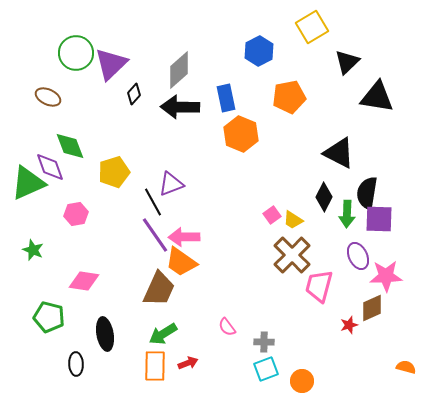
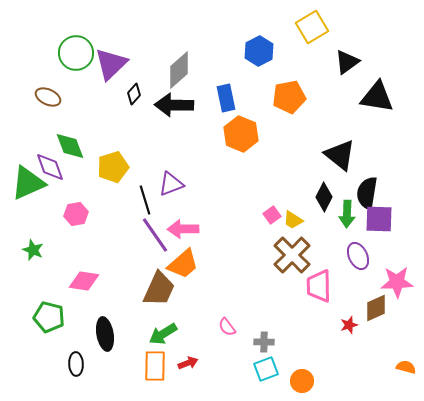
black triangle at (347, 62): rotated 8 degrees clockwise
black arrow at (180, 107): moved 6 px left, 2 px up
black triangle at (339, 153): moved 1 px right, 2 px down; rotated 12 degrees clockwise
yellow pentagon at (114, 172): moved 1 px left, 5 px up
black line at (153, 202): moved 8 px left, 2 px up; rotated 12 degrees clockwise
pink arrow at (184, 237): moved 1 px left, 8 px up
orange trapezoid at (181, 262): moved 2 px right, 2 px down; rotated 76 degrees counterclockwise
pink star at (386, 276): moved 11 px right, 6 px down
pink trapezoid at (319, 286): rotated 16 degrees counterclockwise
brown diamond at (372, 308): moved 4 px right
